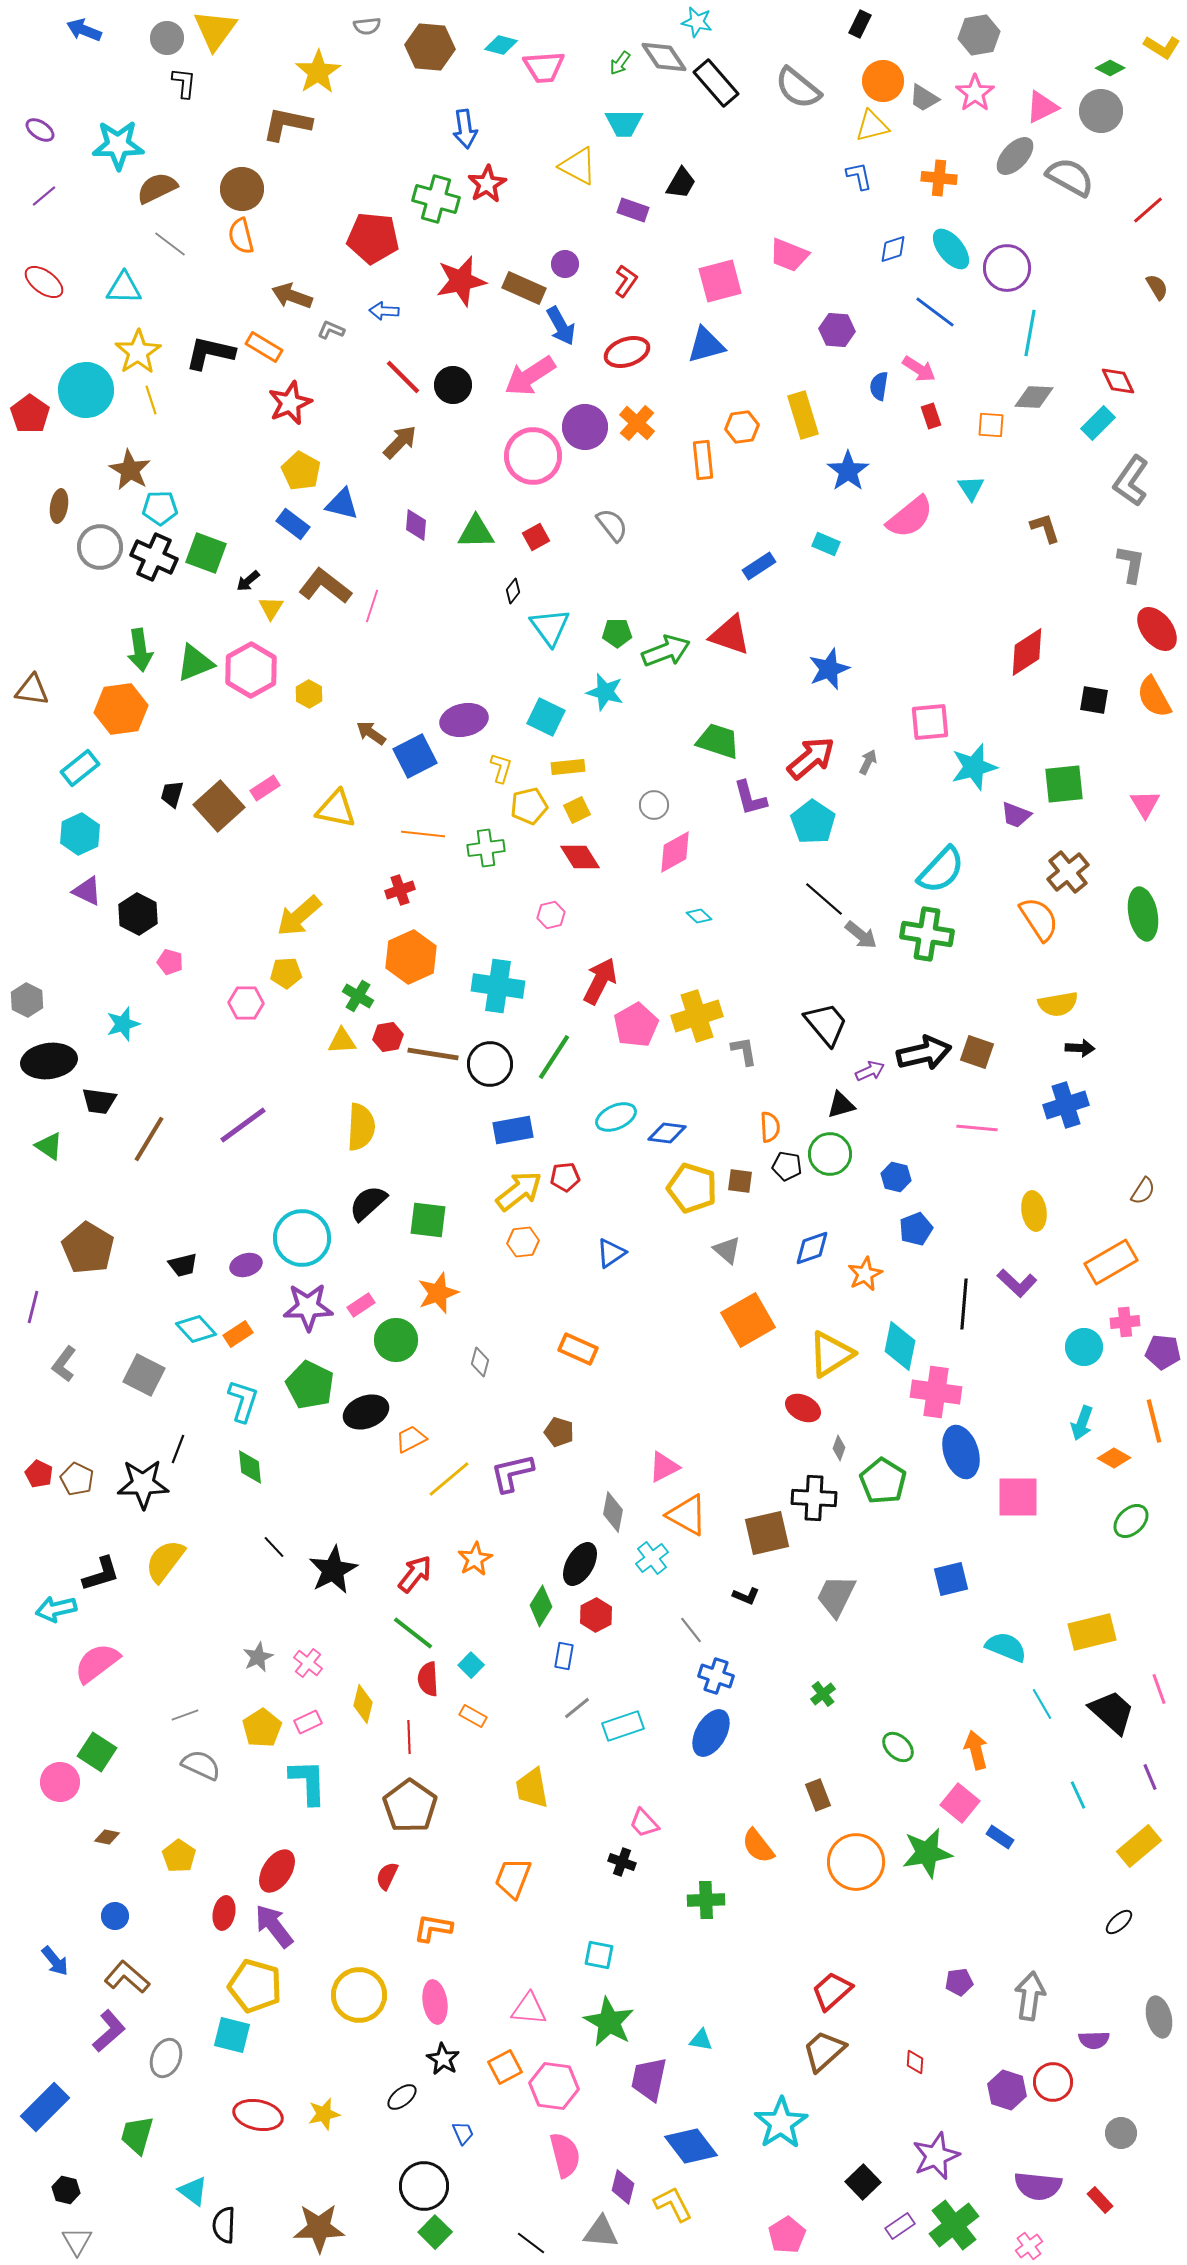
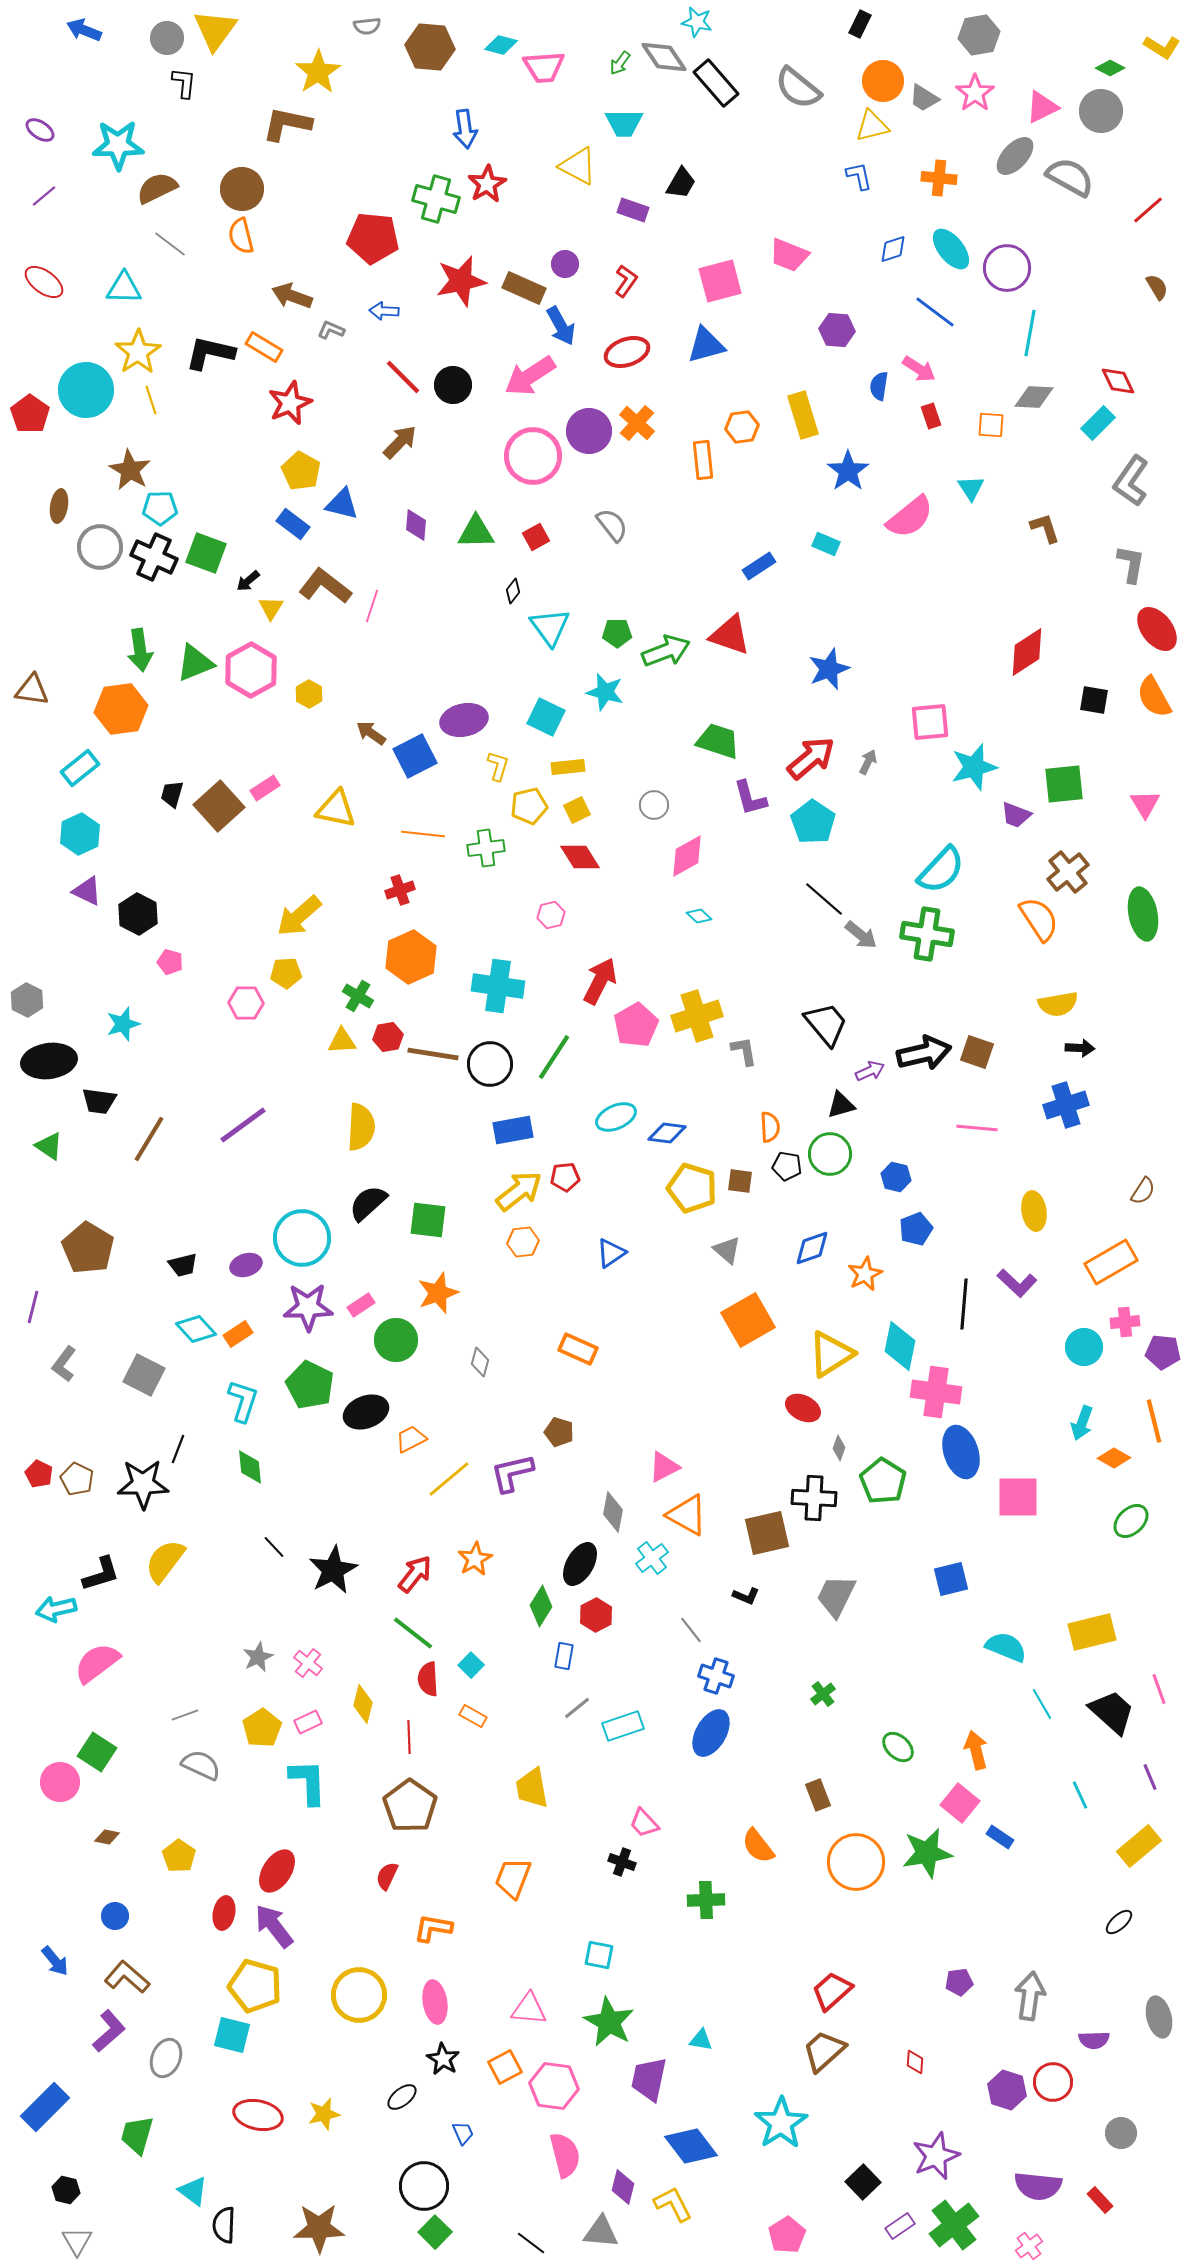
purple circle at (585, 427): moved 4 px right, 4 px down
yellow L-shape at (501, 768): moved 3 px left, 2 px up
pink diamond at (675, 852): moved 12 px right, 4 px down
cyan line at (1078, 1795): moved 2 px right
